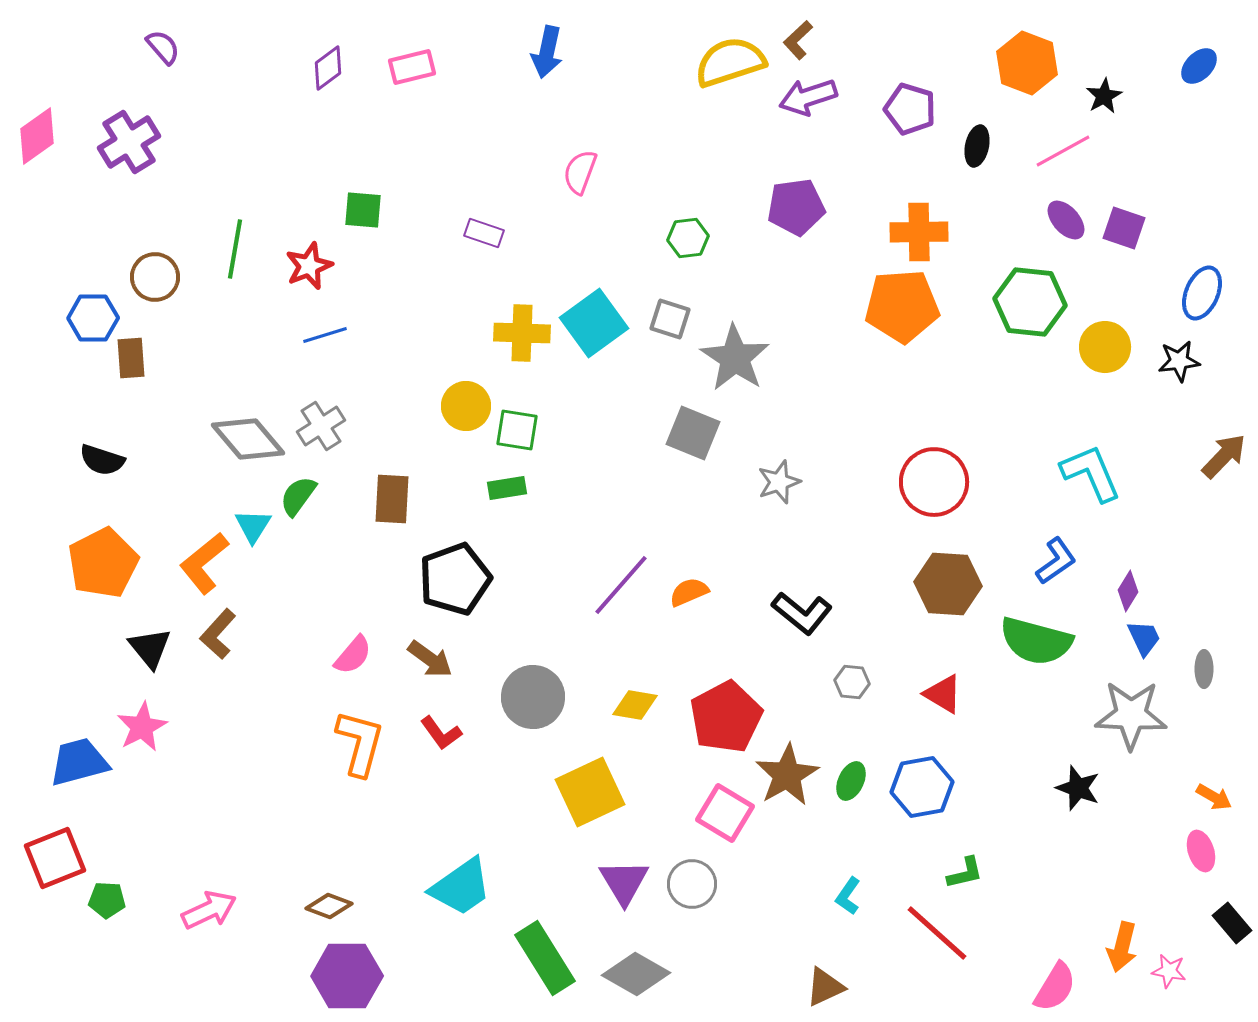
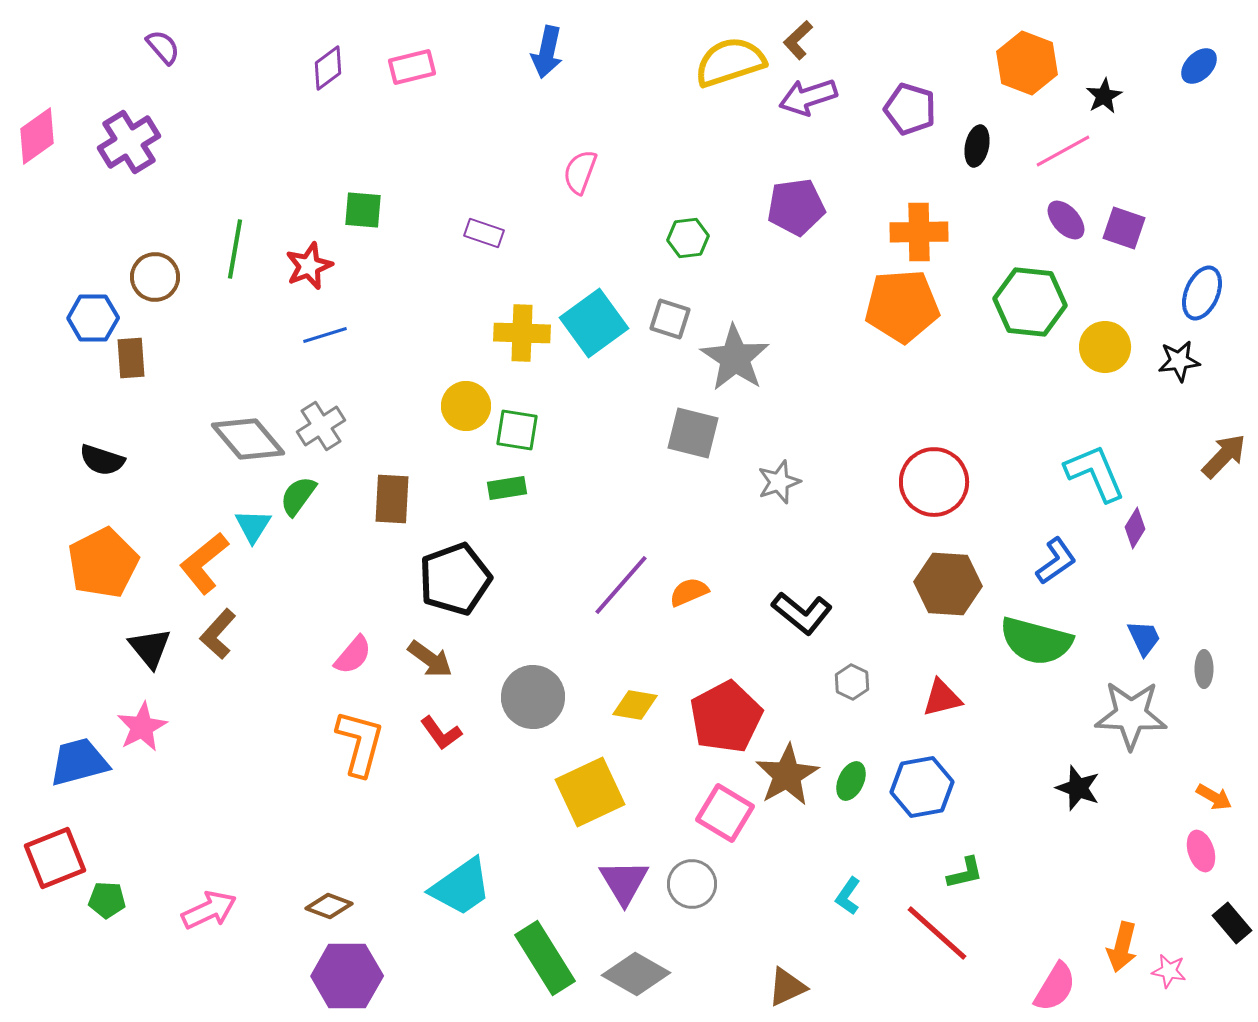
gray square at (693, 433): rotated 8 degrees counterclockwise
cyan L-shape at (1091, 473): moved 4 px right
purple diamond at (1128, 591): moved 7 px right, 63 px up
gray hexagon at (852, 682): rotated 20 degrees clockwise
red triangle at (943, 694): moved 1 px left, 4 px down; rotated 45 degrees counterclockwise
brown triangle at (825, 987): moved 38 px left
